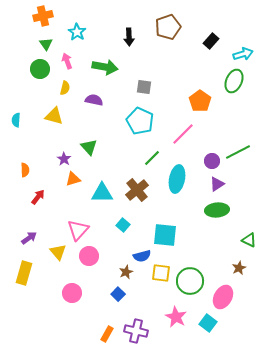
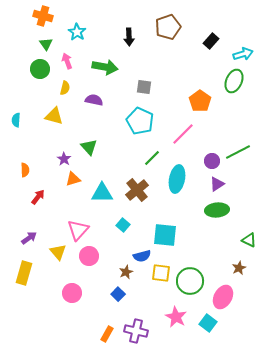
orange cross at (43, 16): rotated 30 degrees clockwise
